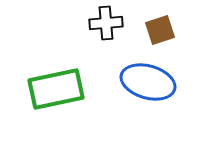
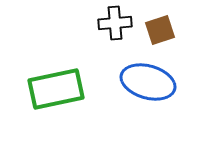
black cross: moved 9 px right
